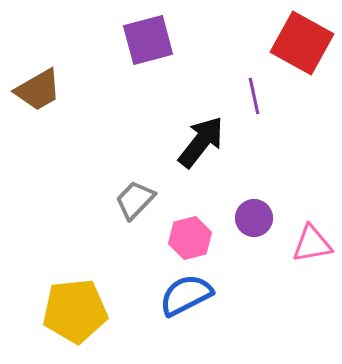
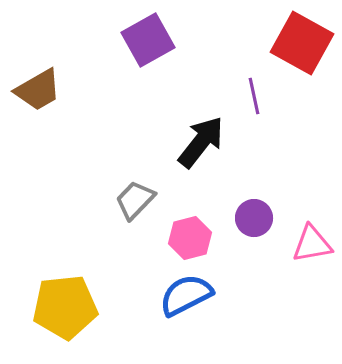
purple square: rotated 14 degrees counterclockwise
yellow pentagon: moved 10 px left, 4 px up
